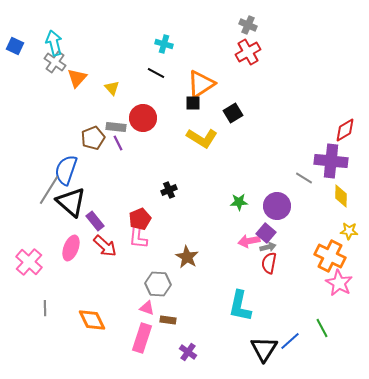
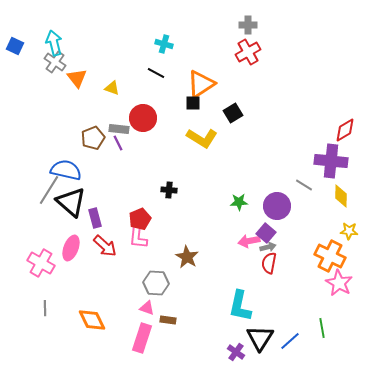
gray cross at (248, 25): rotated 24 degrees counterclockwise
orange triangle at (77, 78): rotated 20 degrees counterclockwise
yellow triangle at (112, 88): rotated 28 degrees counterclockwise
gray rectangle at (116, 127): moved 3 px right, 2 px down
blue semicircle at (66, 170): rotated 84 degrees clockwise
gray line at (304, 178): moved 7 px down
black cross at (169, 190): rotated 28 degrees clockwise
purple rectangle at (95, 221): moved 3 px up; rotated 24 degrees clockwise
pink cross at (29, 262): moved 12 px right, 1 px down; rotated 12 degrees counterclockwise
gray hexagon at (158, 284): moved 2 px left, 1 px up
green line at (322, 328): rotated 18 degrees clockwise
black triangle at (264, 349): moved 4 px left, 11 px up
purple cross at (188, 352): moved 48 px right
